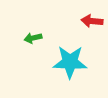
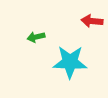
green arrow: moved 3 px right, 1 px up
